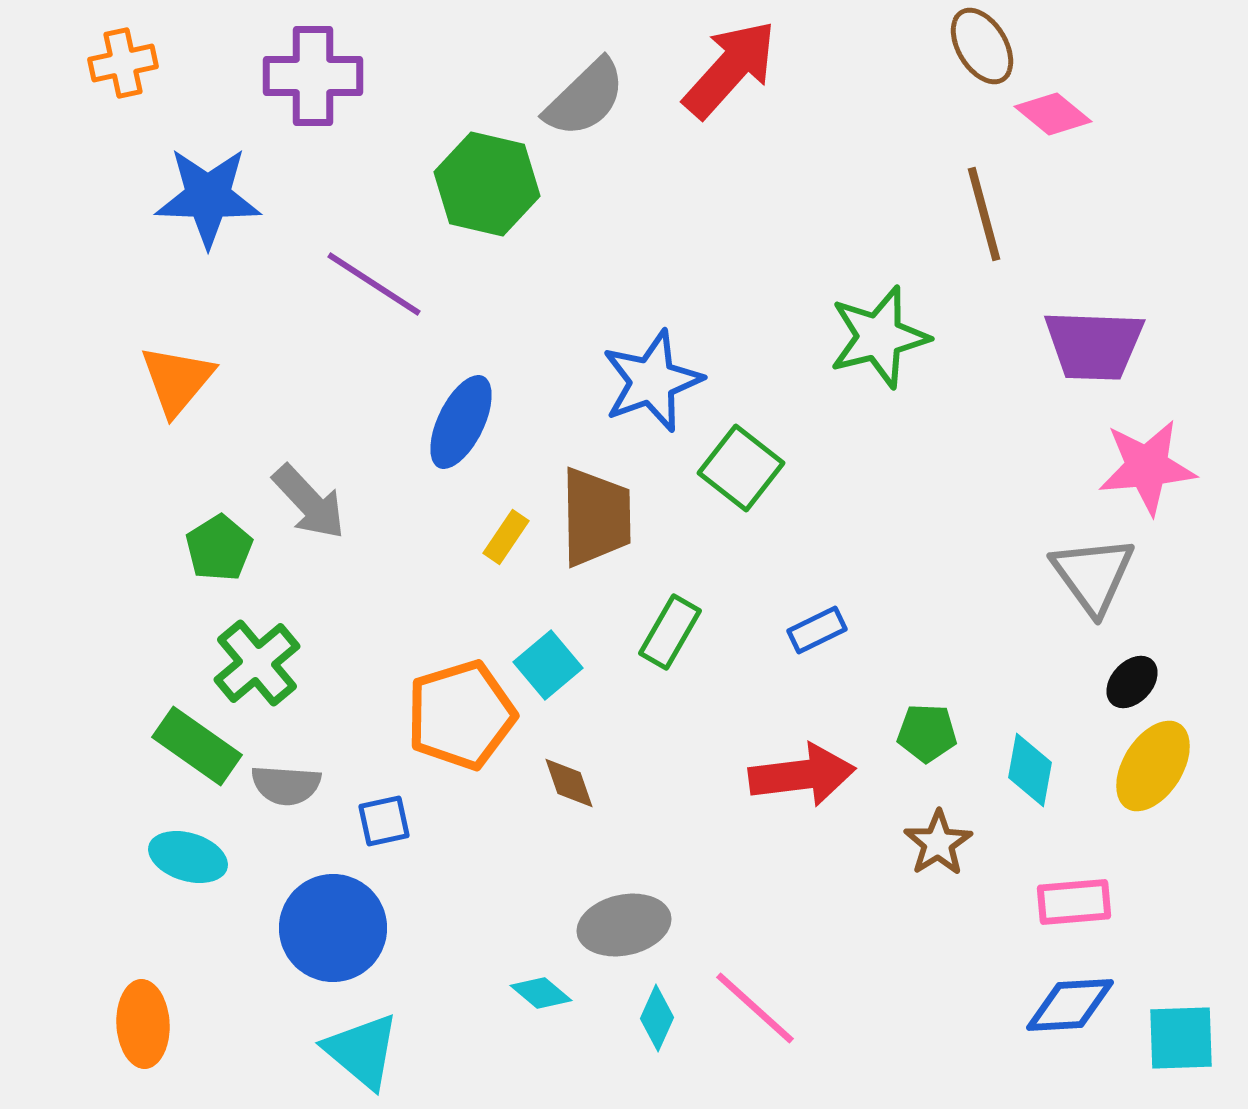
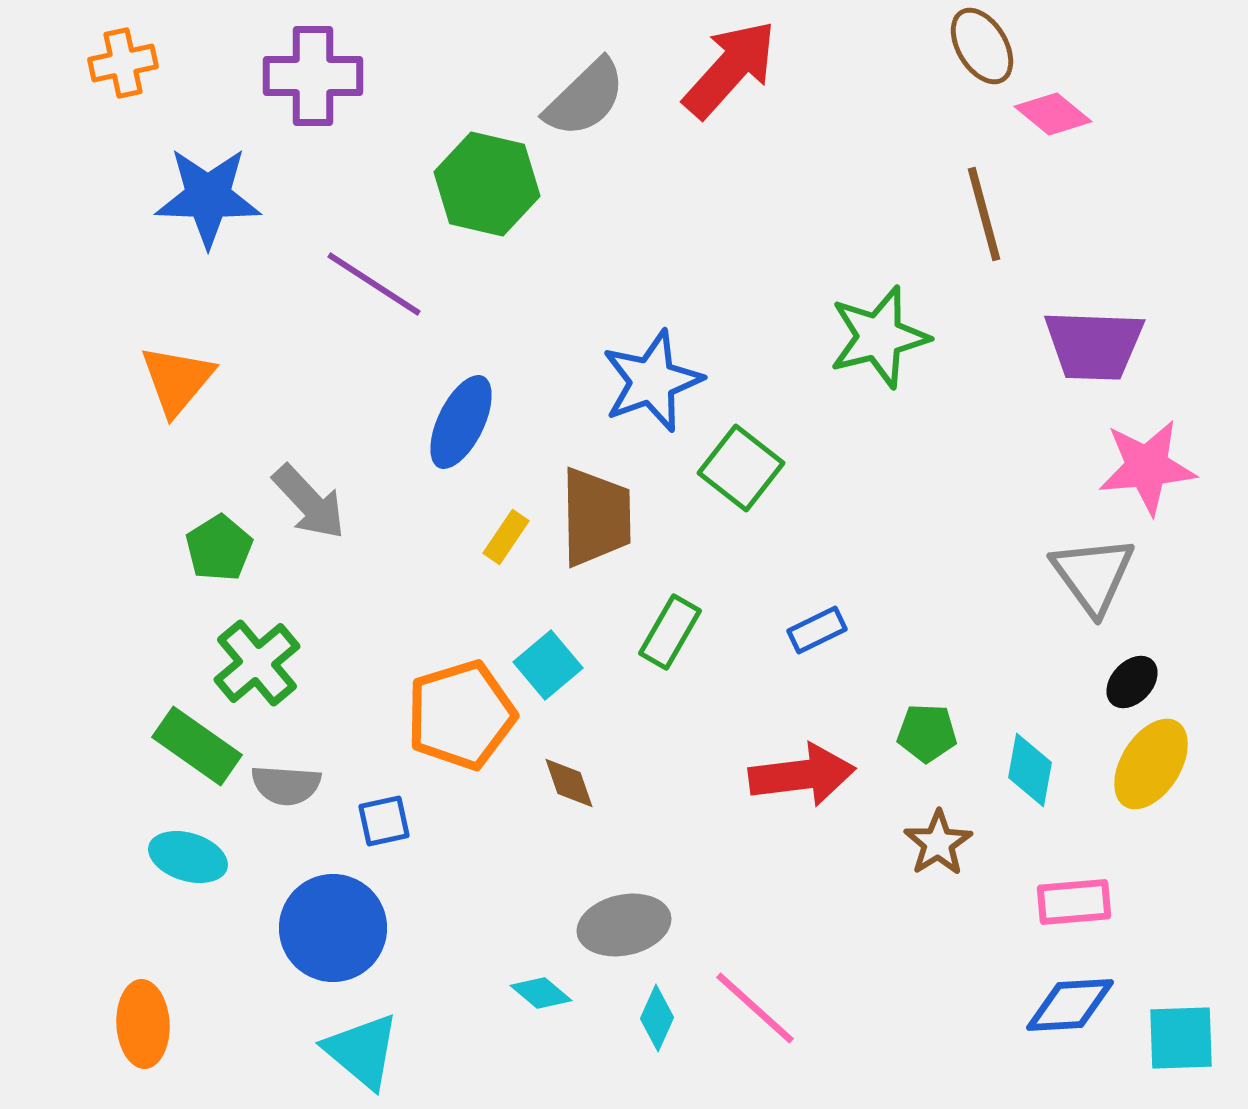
yellow ellipse at (1153, 766): moved 2 px left, 2 px up
